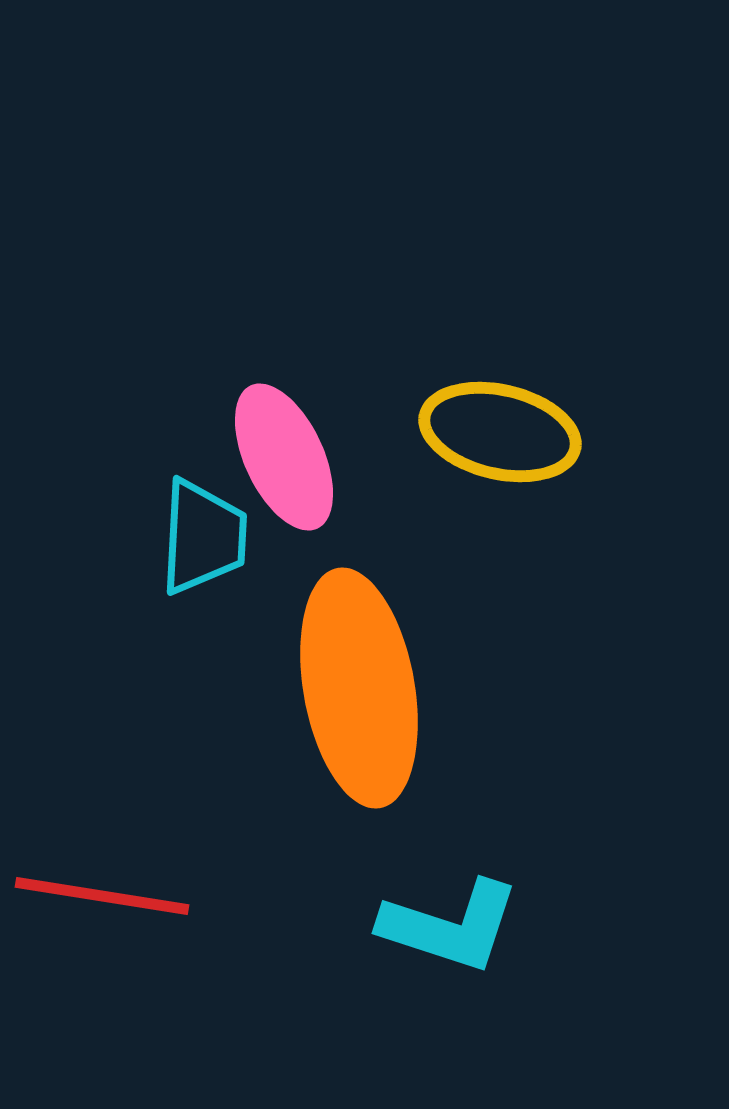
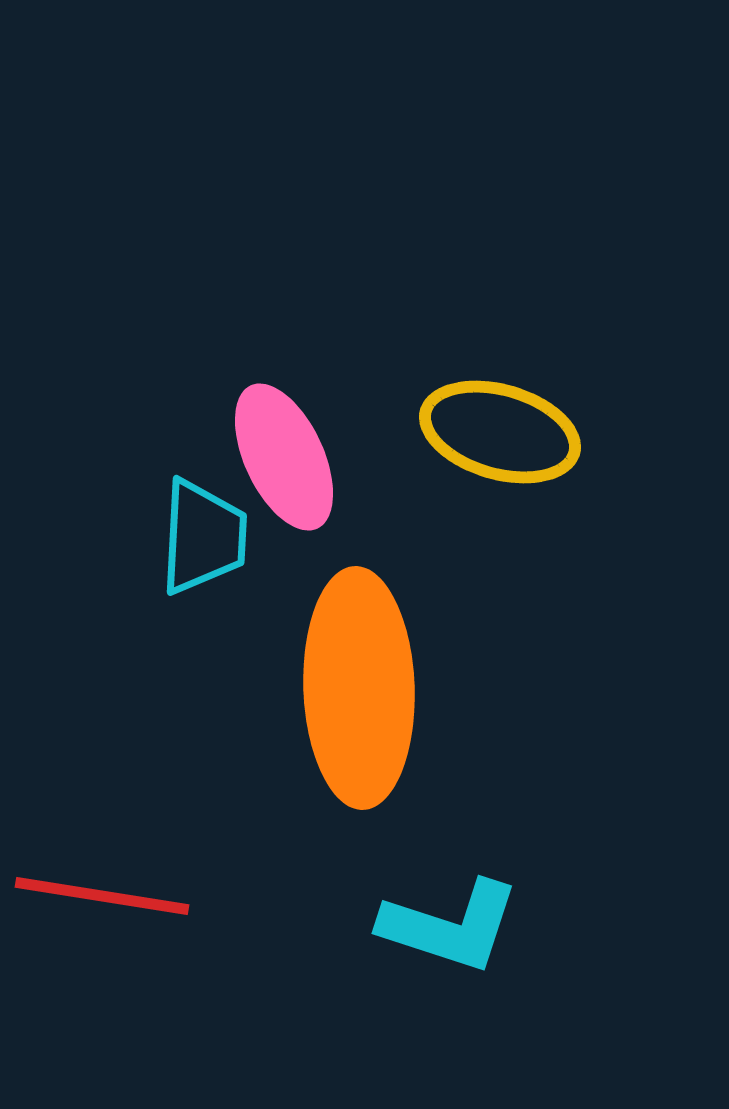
yellow ellipse: rotated 3 degrees clockwise
orange ellipse: rotated 8 degrees clockwise
